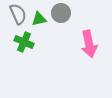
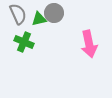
gray circle: moved 7 px left
